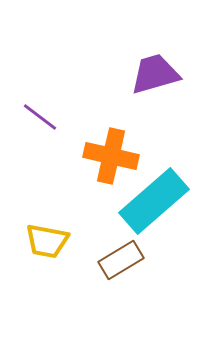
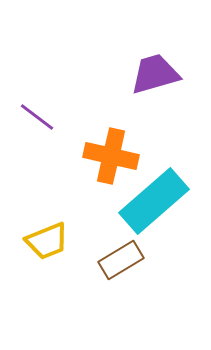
purple line: moved 3 px left
yellow trapezoid: rotated 33 degrees counterclockwise
